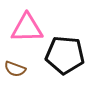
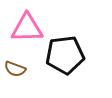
black pentagon: rotated 12 degrees counterclockwise
